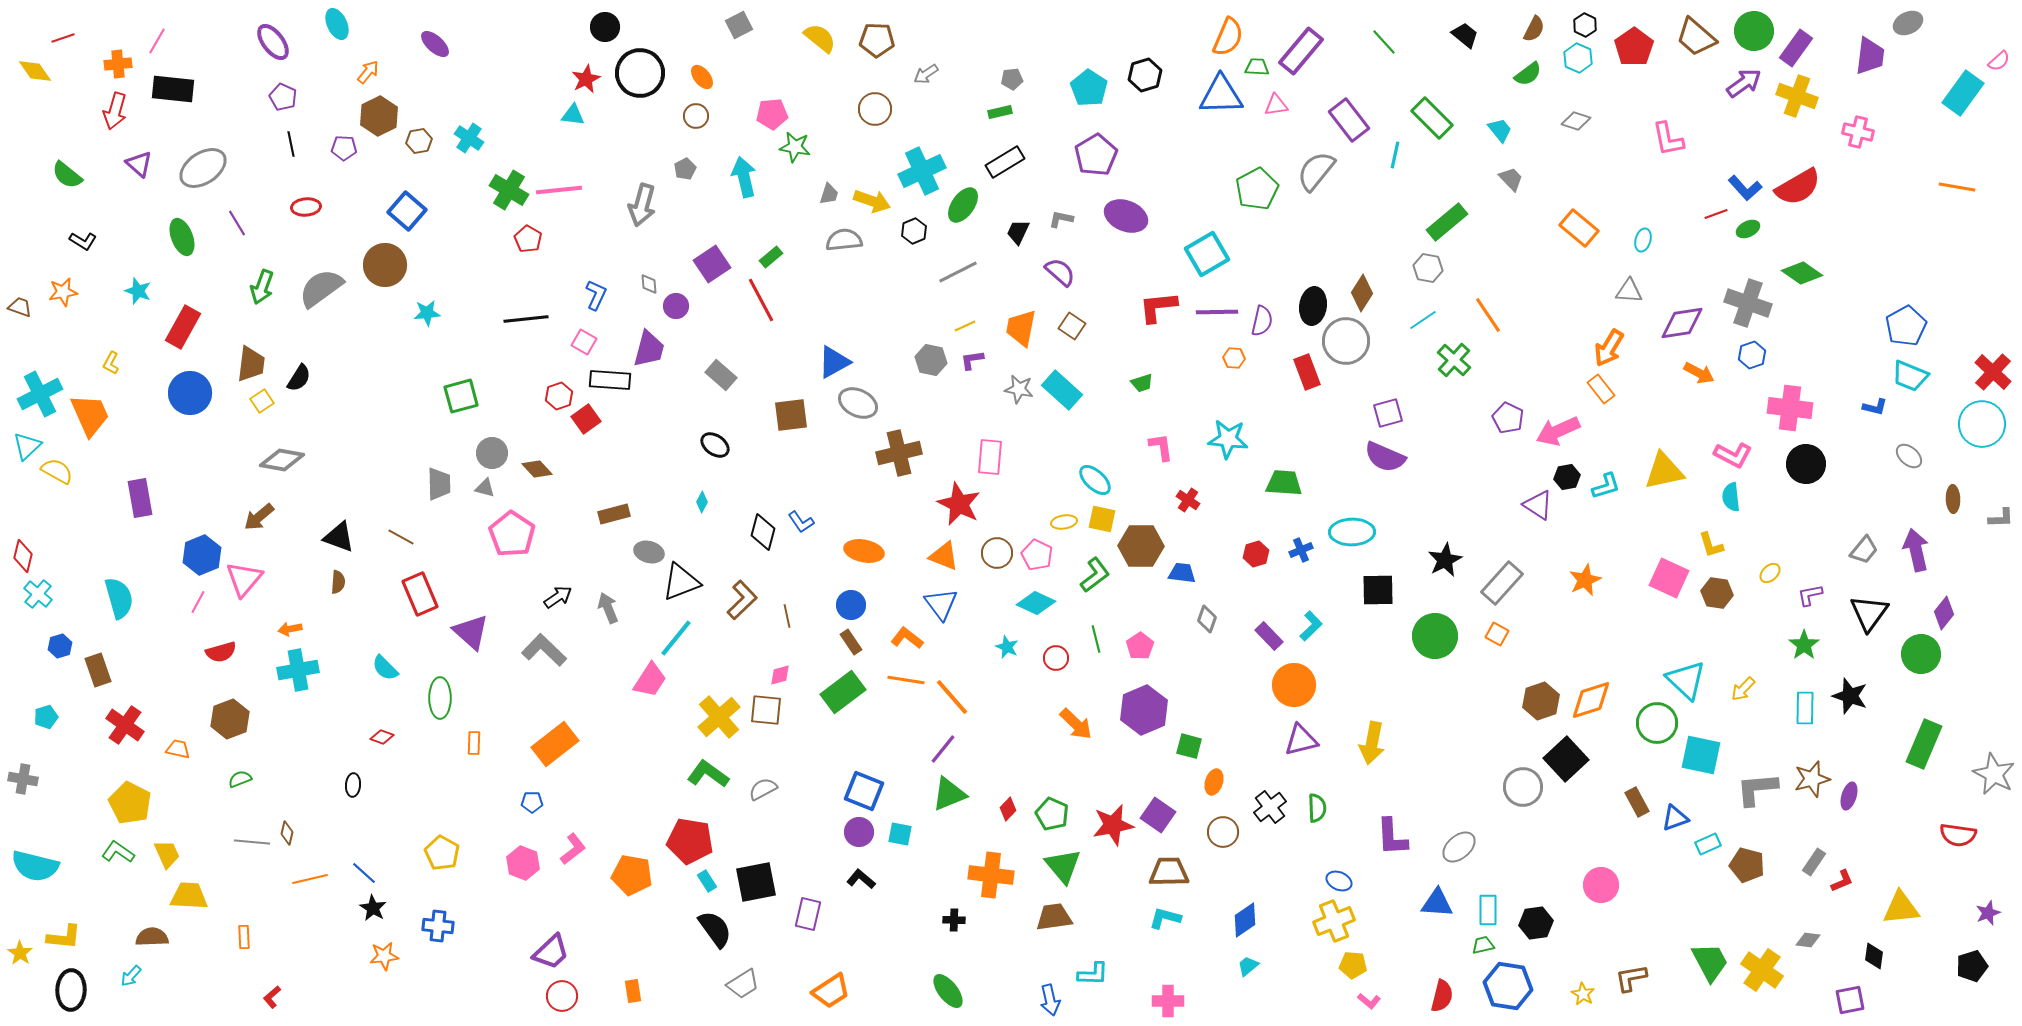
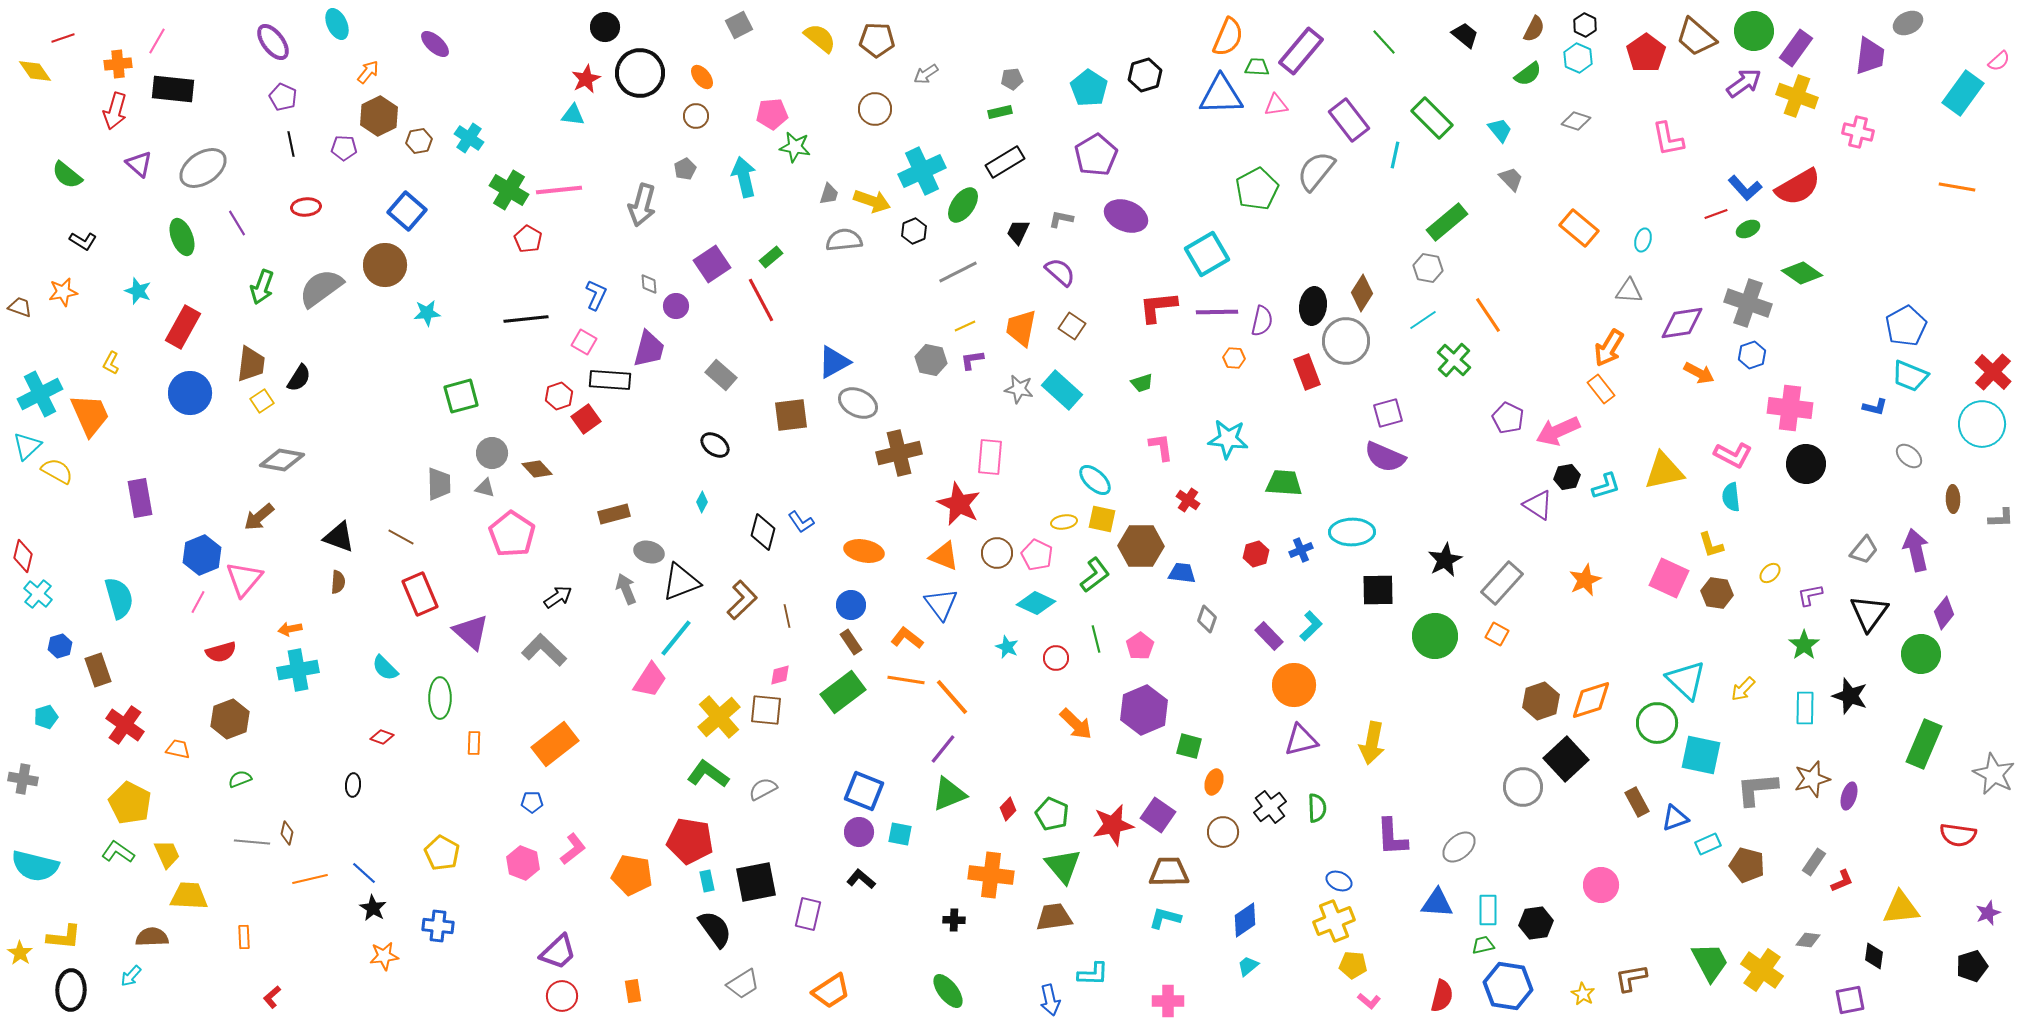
red pentagon at (1634, 47): moved 12 px right, 6 px down
gray arrow at (608, 608): moved 18 px right, 19 px up
cyan rectangle at (707, 881): rotated 20 degrees clockwise
purple trapezoid at (551, 952): moved 7 px right
